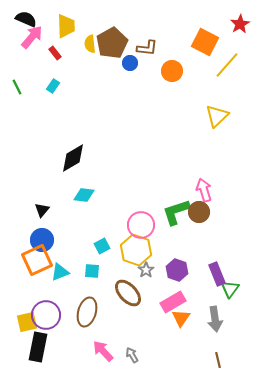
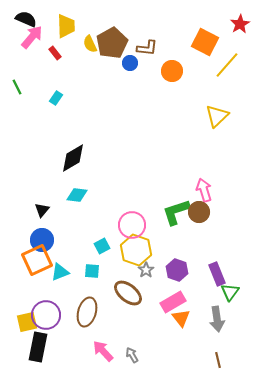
yellow semicircle at (90, 44): rotated 18 degrees counterclockwise
cyan rectangle at (53, 86): moved 3 px right, 12 px down
cyan diamond at (84, 195): moved 7 px left
pink circle at (141, 225): moved 9 px left
green triangle at (230, 289): moved 3 px down
brown ellipse at (128, 293): rotated 8 degrees counterclockwise
orange triangle at (181, 318): rotated 12 degrees counterclockwise
gray arrow at (215, 319): moved 2 px right
